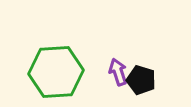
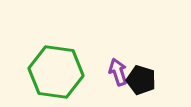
green hexagon: rotated 12 degrees clockwise
